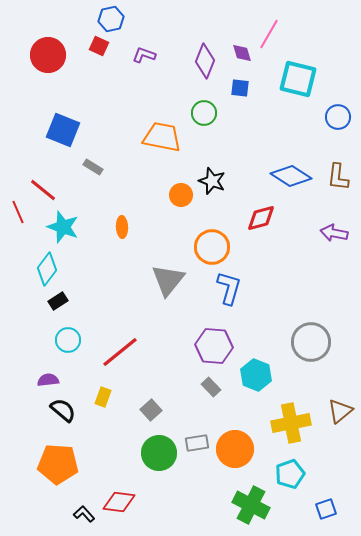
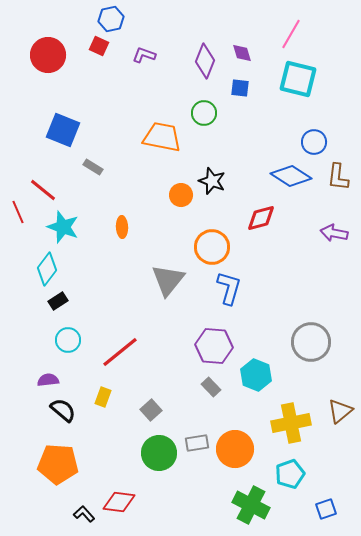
pink line at (269, 34): moved 22 px right
blue circle at (338, 117): moved 24 px left, 25 px down
